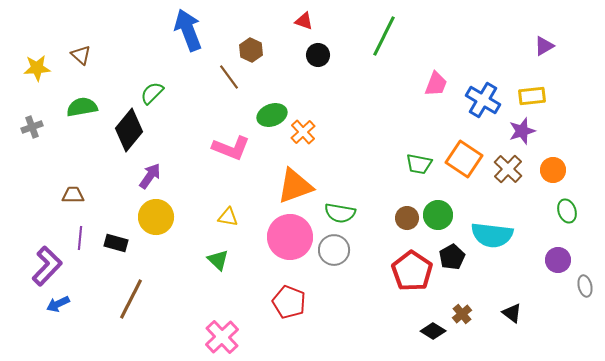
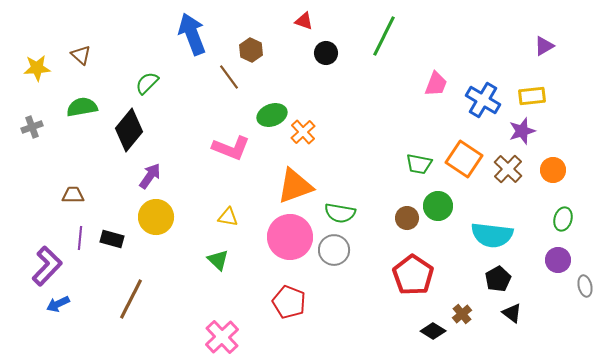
blue arrow at (188, 30): moved 4 px right, 4 px down
black circle at (318, 55): moved 8 px right, 2 px up
green semicircle at (152, 93): moved 5 px left, 10 px up
green ellipse at (567, 211): moved 4 px left, 8 px down; rotated 35 degrees clockwise
green circle at (438, 215): moved 9 px up
black rectangle at (116, 243): moved 4 px left, 4 px up
black pentagon at (452, 257): moved 46 px right, 22 px down
red pentagon at (412, 271): moved 1 px right, 4 px down
